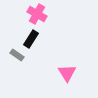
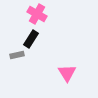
gray rectangle: rotated 48 degrees counterclockwise
